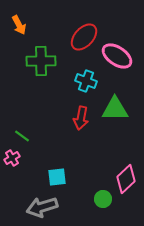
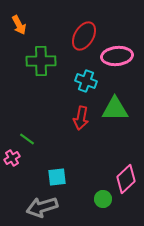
red ellipse: moved 1 px up; rotated 12 degrees counterclockwise
pink ellipse: rotated 40 degrees counterclockwise
green line: moved 5 px right, 3 px down
